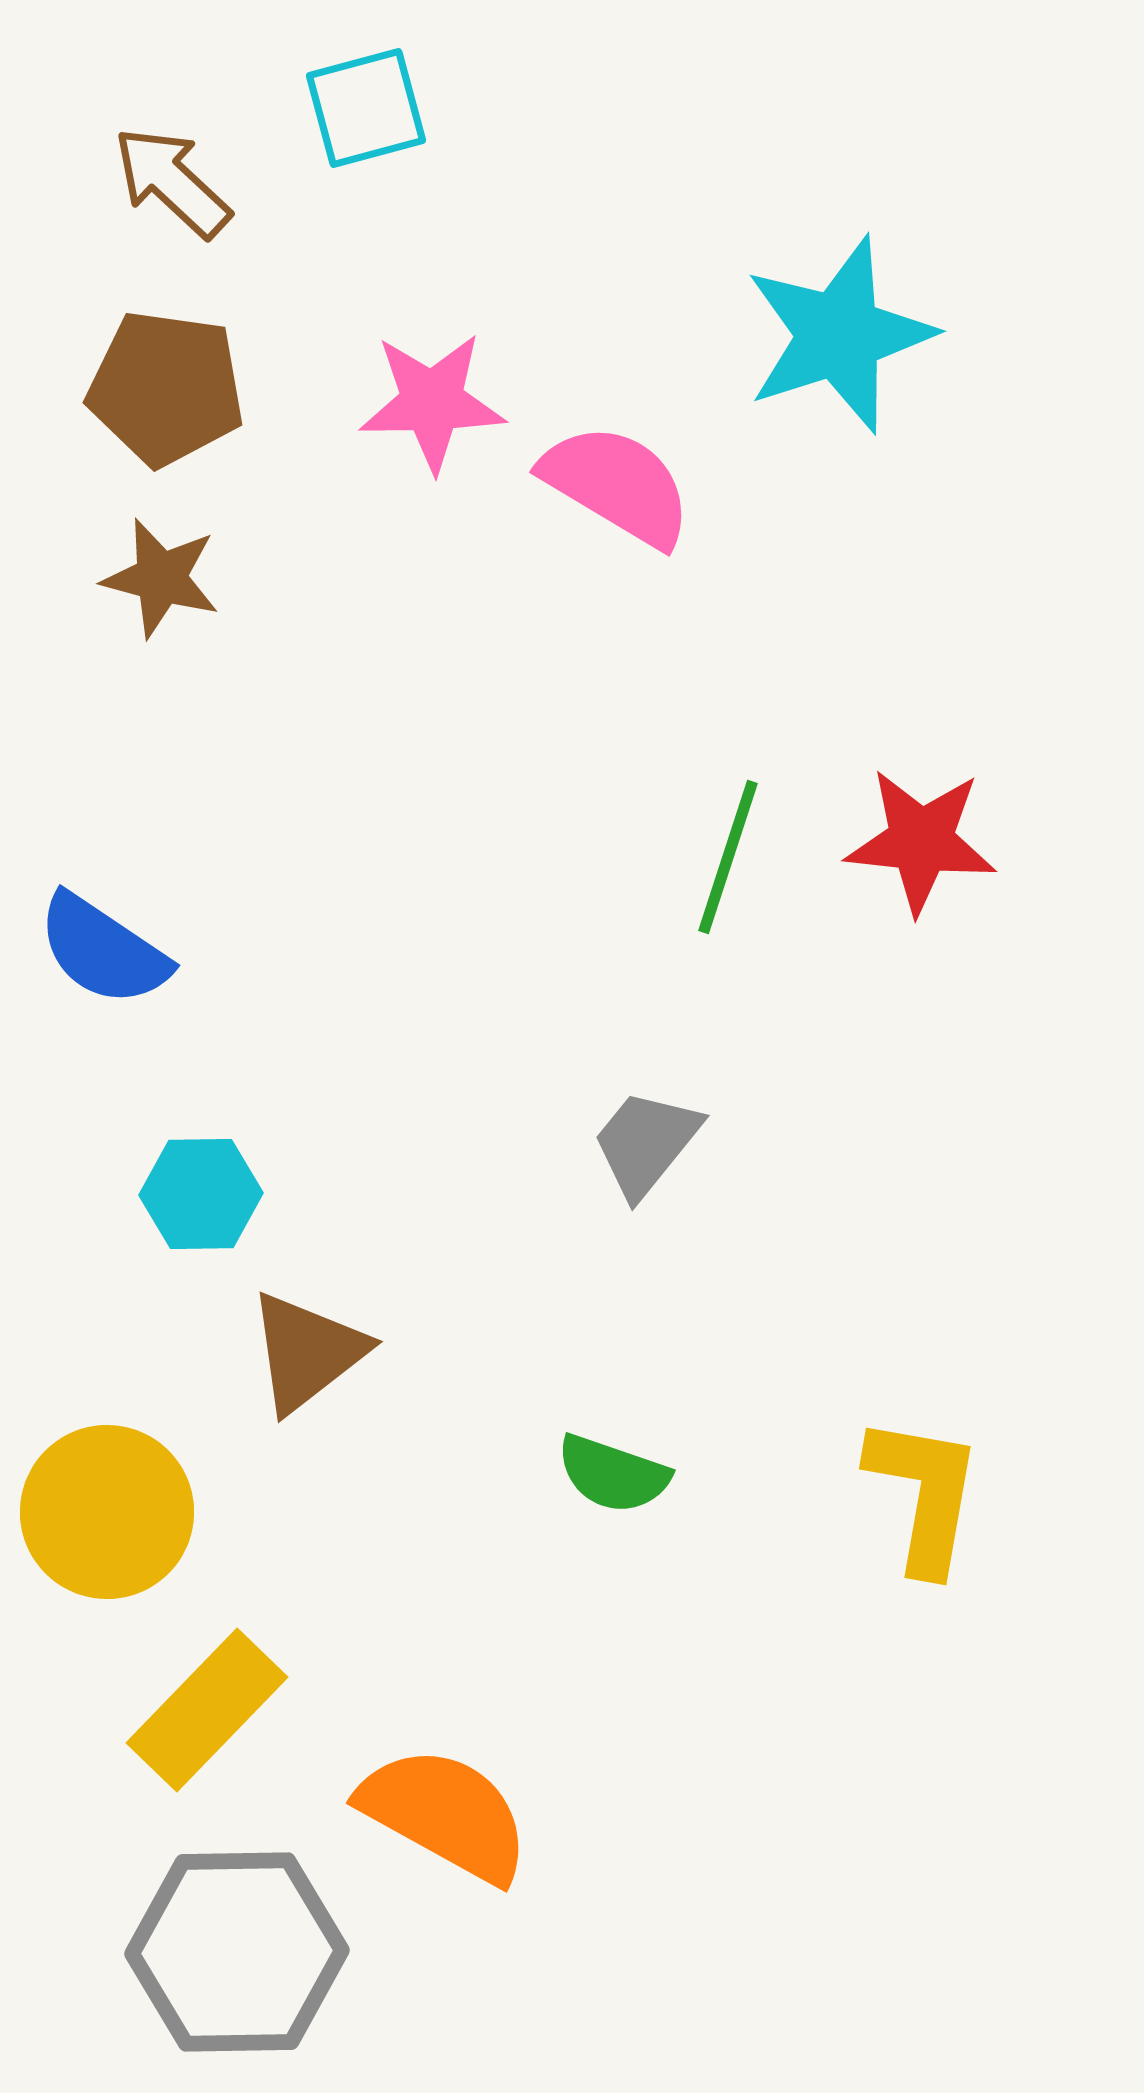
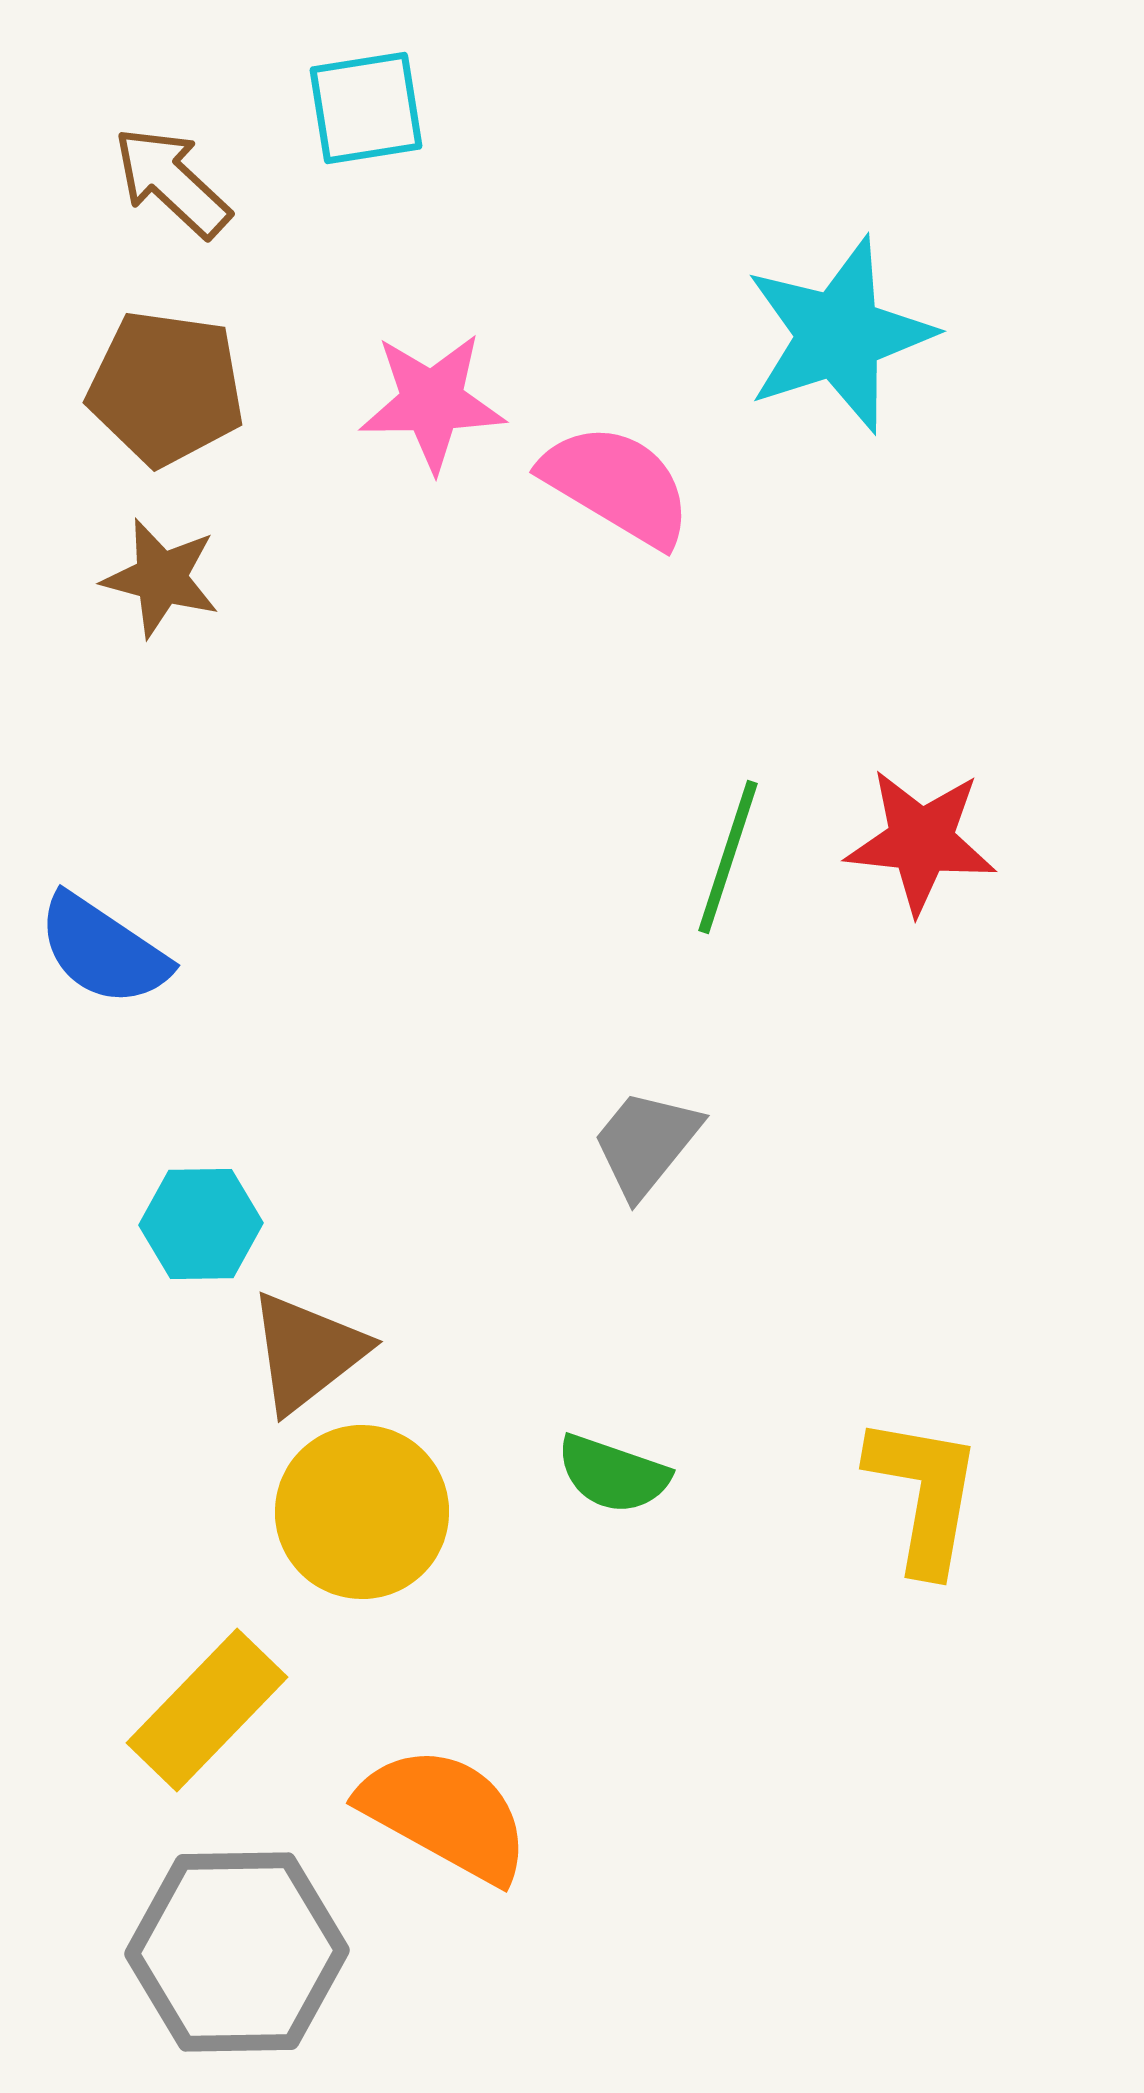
cyan square: rotated 6 degrees clockwise
cyan hexagon: moved 30 px down
yellow circle: moved 255 px right
